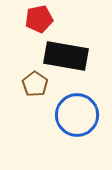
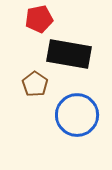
black rectangle: moved 3 px right, 2 px up
